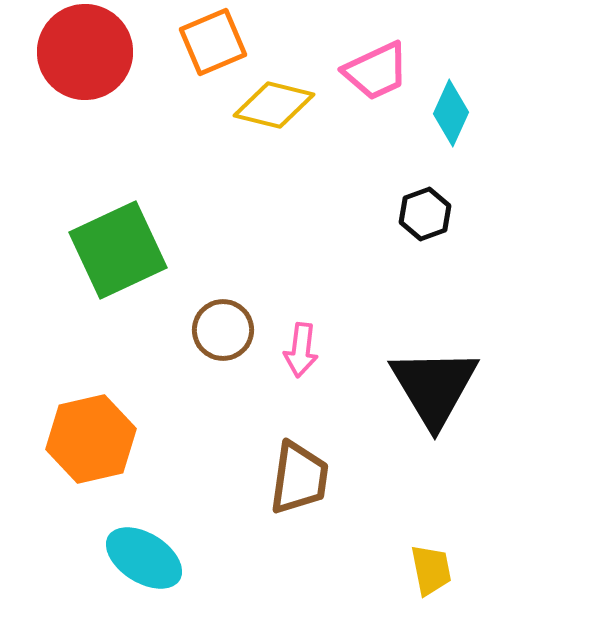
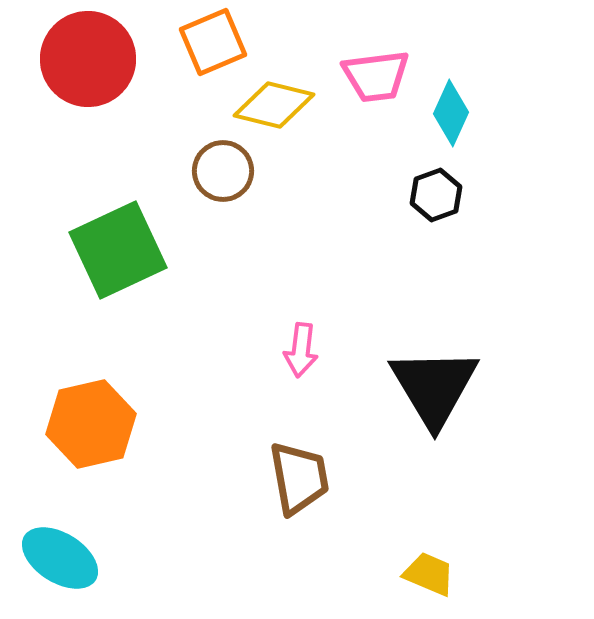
red circle: moved 3 px right, 7 px down
pink trapezoid: moved 5 px down; rotated 18 degrees clockwise
black hexagon: moved 11 px right, 19 px up
brown circle: moved 159 px up
orange hexagon: moved 15 px up
brown trapezoid: rotated 18 degrees counterclockwise
cyan ellipse: moved 84 px left
yellow trapezoid: moved 2 px left, 4 px down; rotated 56 degrees counterclockwise
